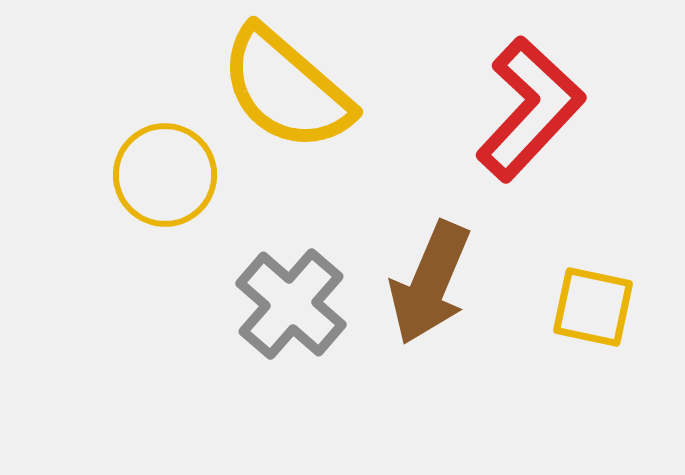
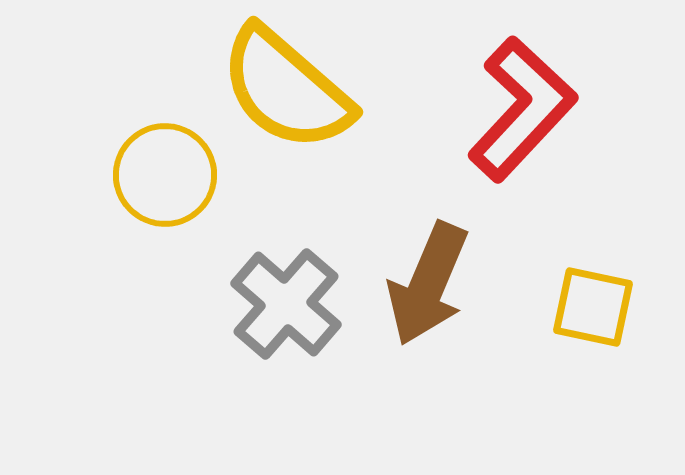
red L-shape: moved 8 px left
brown arrow: moved 2 px left, 1 px down
gray cross: moved 5 px left
